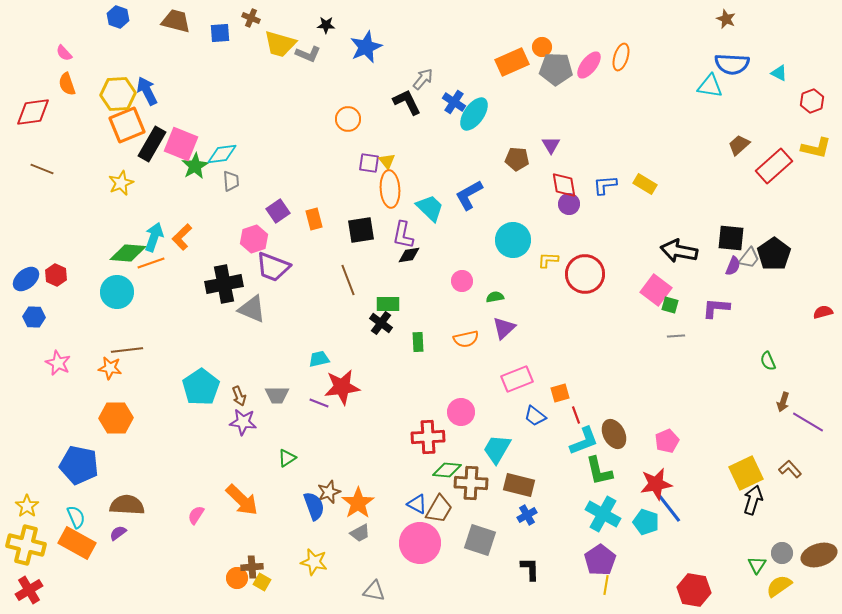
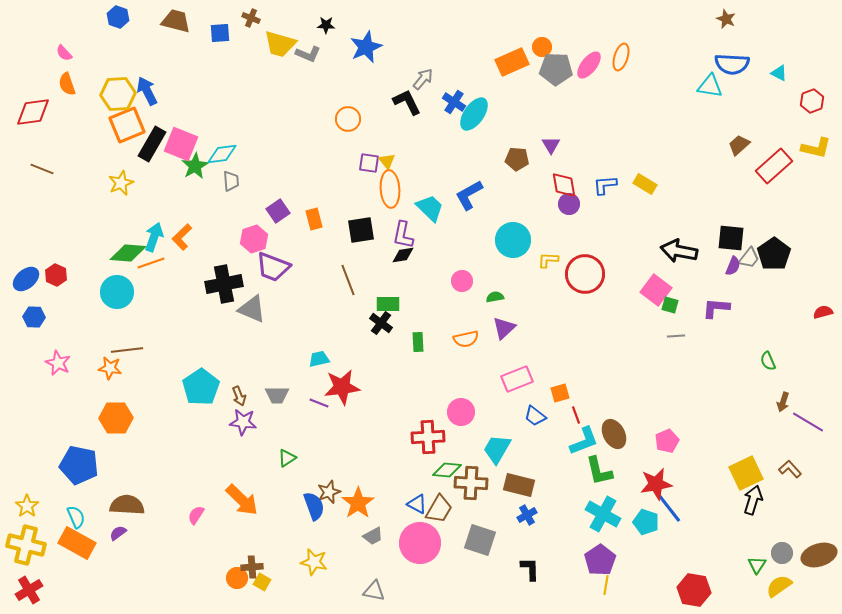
black diamond at (409, 255): moved 6 px left
gray trapezoid at (360, 533): moved 13 px right, 3 px down
